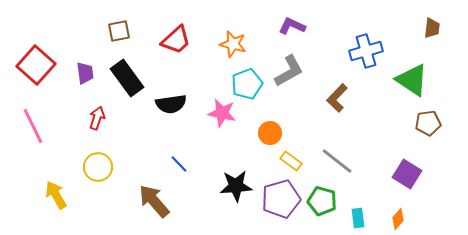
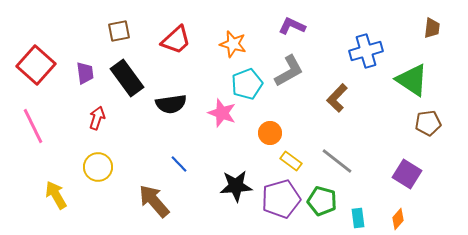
pink star: rotated 8 degrees clockwise
